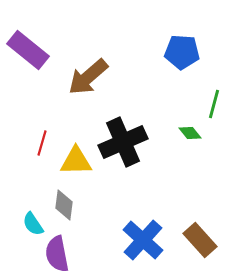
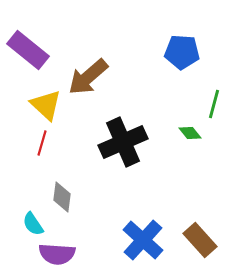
yellow triangle: moved 30 px left, 56 px up; rotated 44 degrees clockwise
gray diamond: moved 2 px left, 8 px up
purple semicircle: rotated 75 degrees counterclockwise
